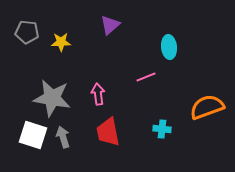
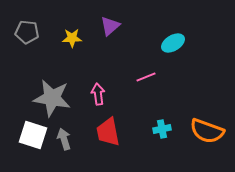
purple triangle: moved 1 px down
yellow star: moved 11 px right, 4 px up
cyan ellipse: moved 4 px right, 4 px up; rotated 65 degrees clockwise
orange semicircle: moved 24 px down; rotated 140 degrees counterclockwise
cyan cross: rotated 18 degrees counterclockwise
gray arrow: moved 1 px right, 2 px down
